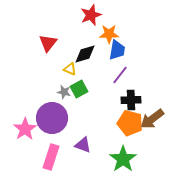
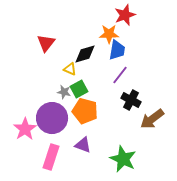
red star: moved 34 px right
red triangle: moved 2 px left
black cross: rotated 30 degrees clockwise
orange pentagon: moved 45 px left, 12 px up
green star: rotated 12 degrees counterclockwise
